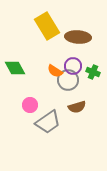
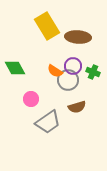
pink circle: moved 1 px right, 6 px up
